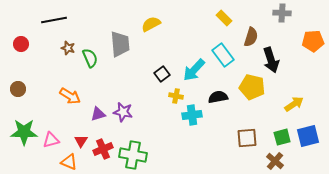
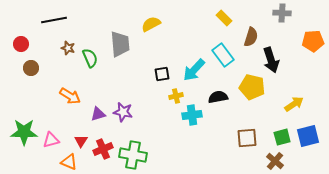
black square: rotated 28 degrees clockwise
brown circle: moved 13 px right, 21 px up
yellow cross: rotated 24 degrees counterclockwise
